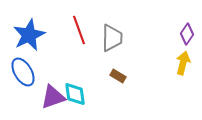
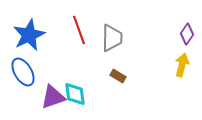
yellow arrow: moved 1 px left, 2 px down
